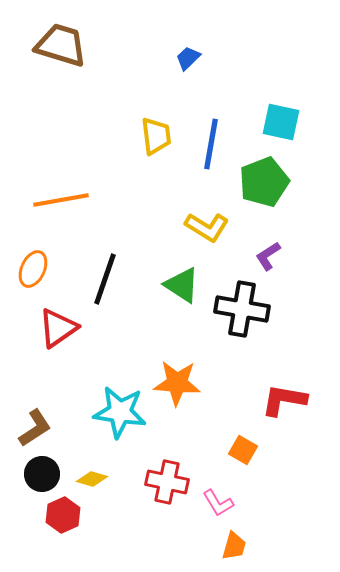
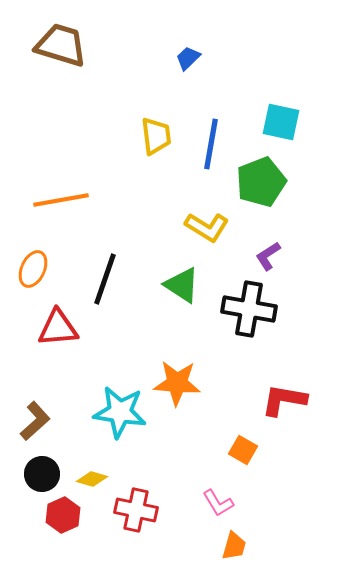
green pentagon: moved 3 px left
black cross: moved 7 px right
red triangle: rotated 30 degrees clockwise
brown L-shape: moved 7 px up; rotated 9 degrees counterclockwise
red cross: moved 31 px left, 28 px down
